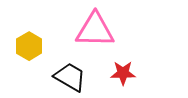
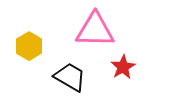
red star: moved 6 px up; rotated 30 degrees counterclockwise
